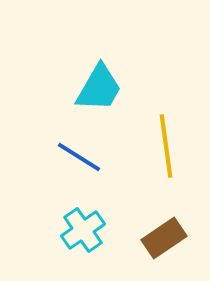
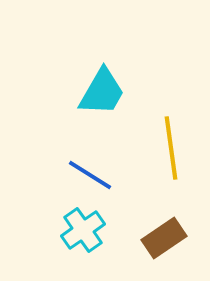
cyan trapezoid: moved 3 px right, 4 px down
yellow line: moved 5 px right, 2 px down
blue line: moved 11 px right, 18 px down
